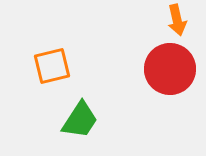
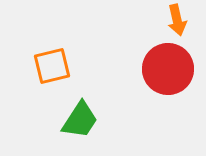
red circle: moved 2 px left
